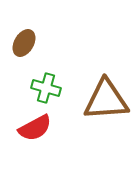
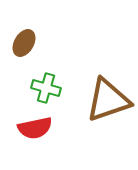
brown triangle: moved 2 px right; rotated 15 degrees counterclockwise
red semicircle: rotated 16 degrees clockwise
